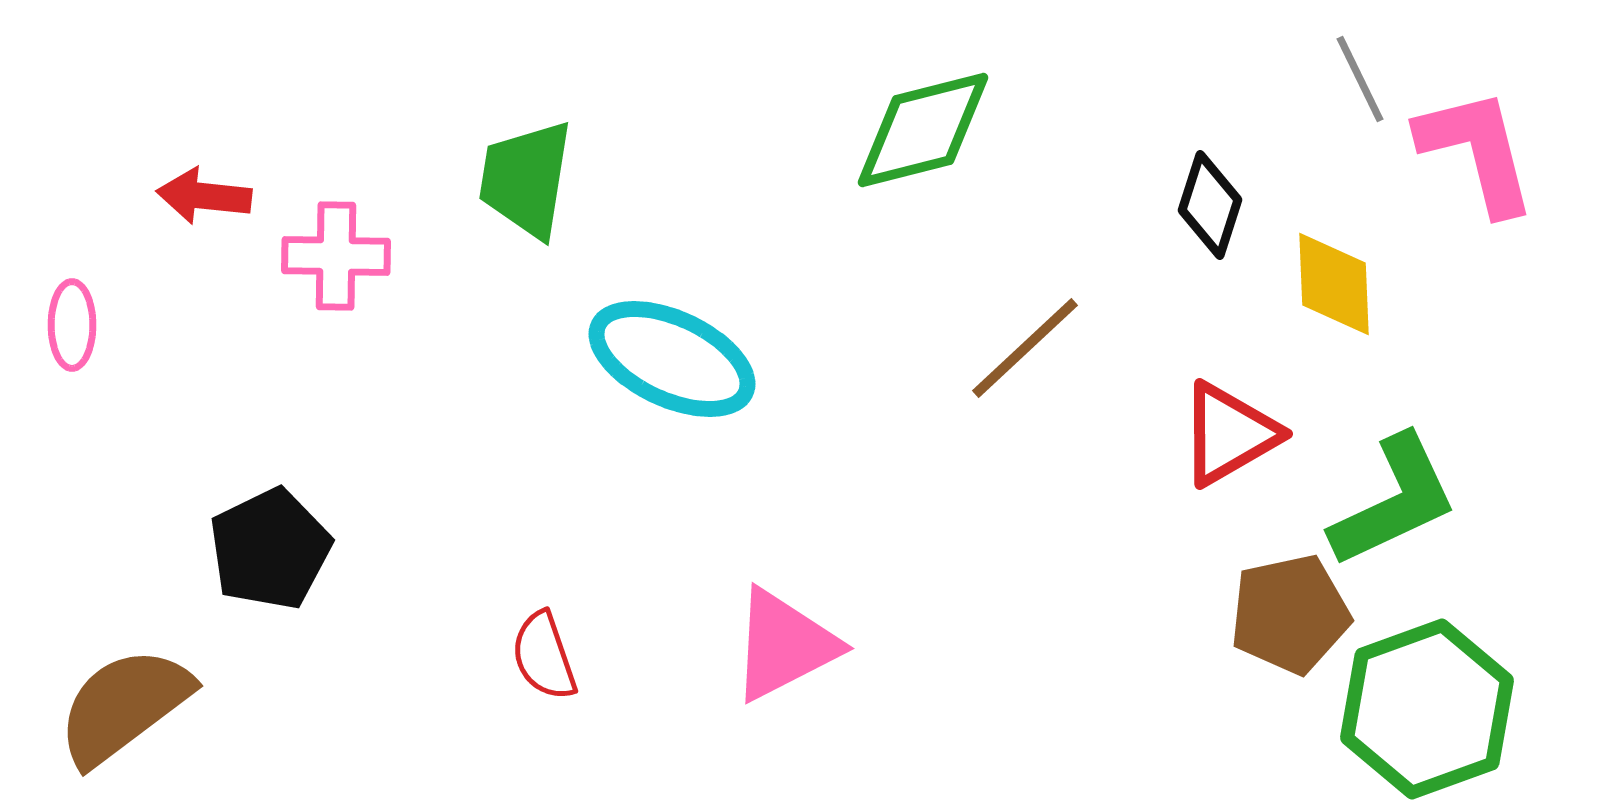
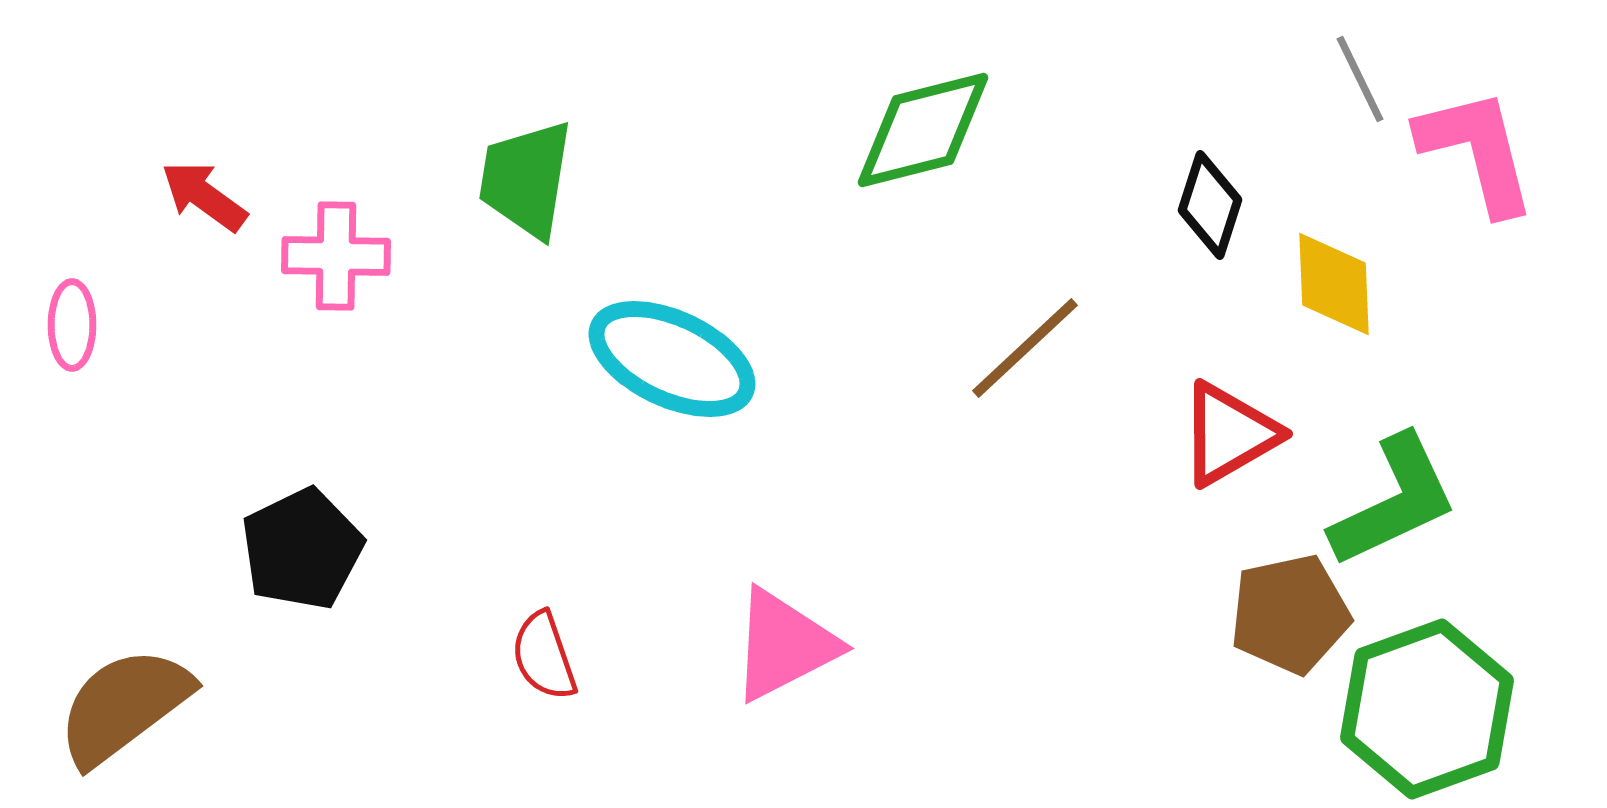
red arrow: rotated 30 degrees clockwise
black pentagon: moved 32 px right
